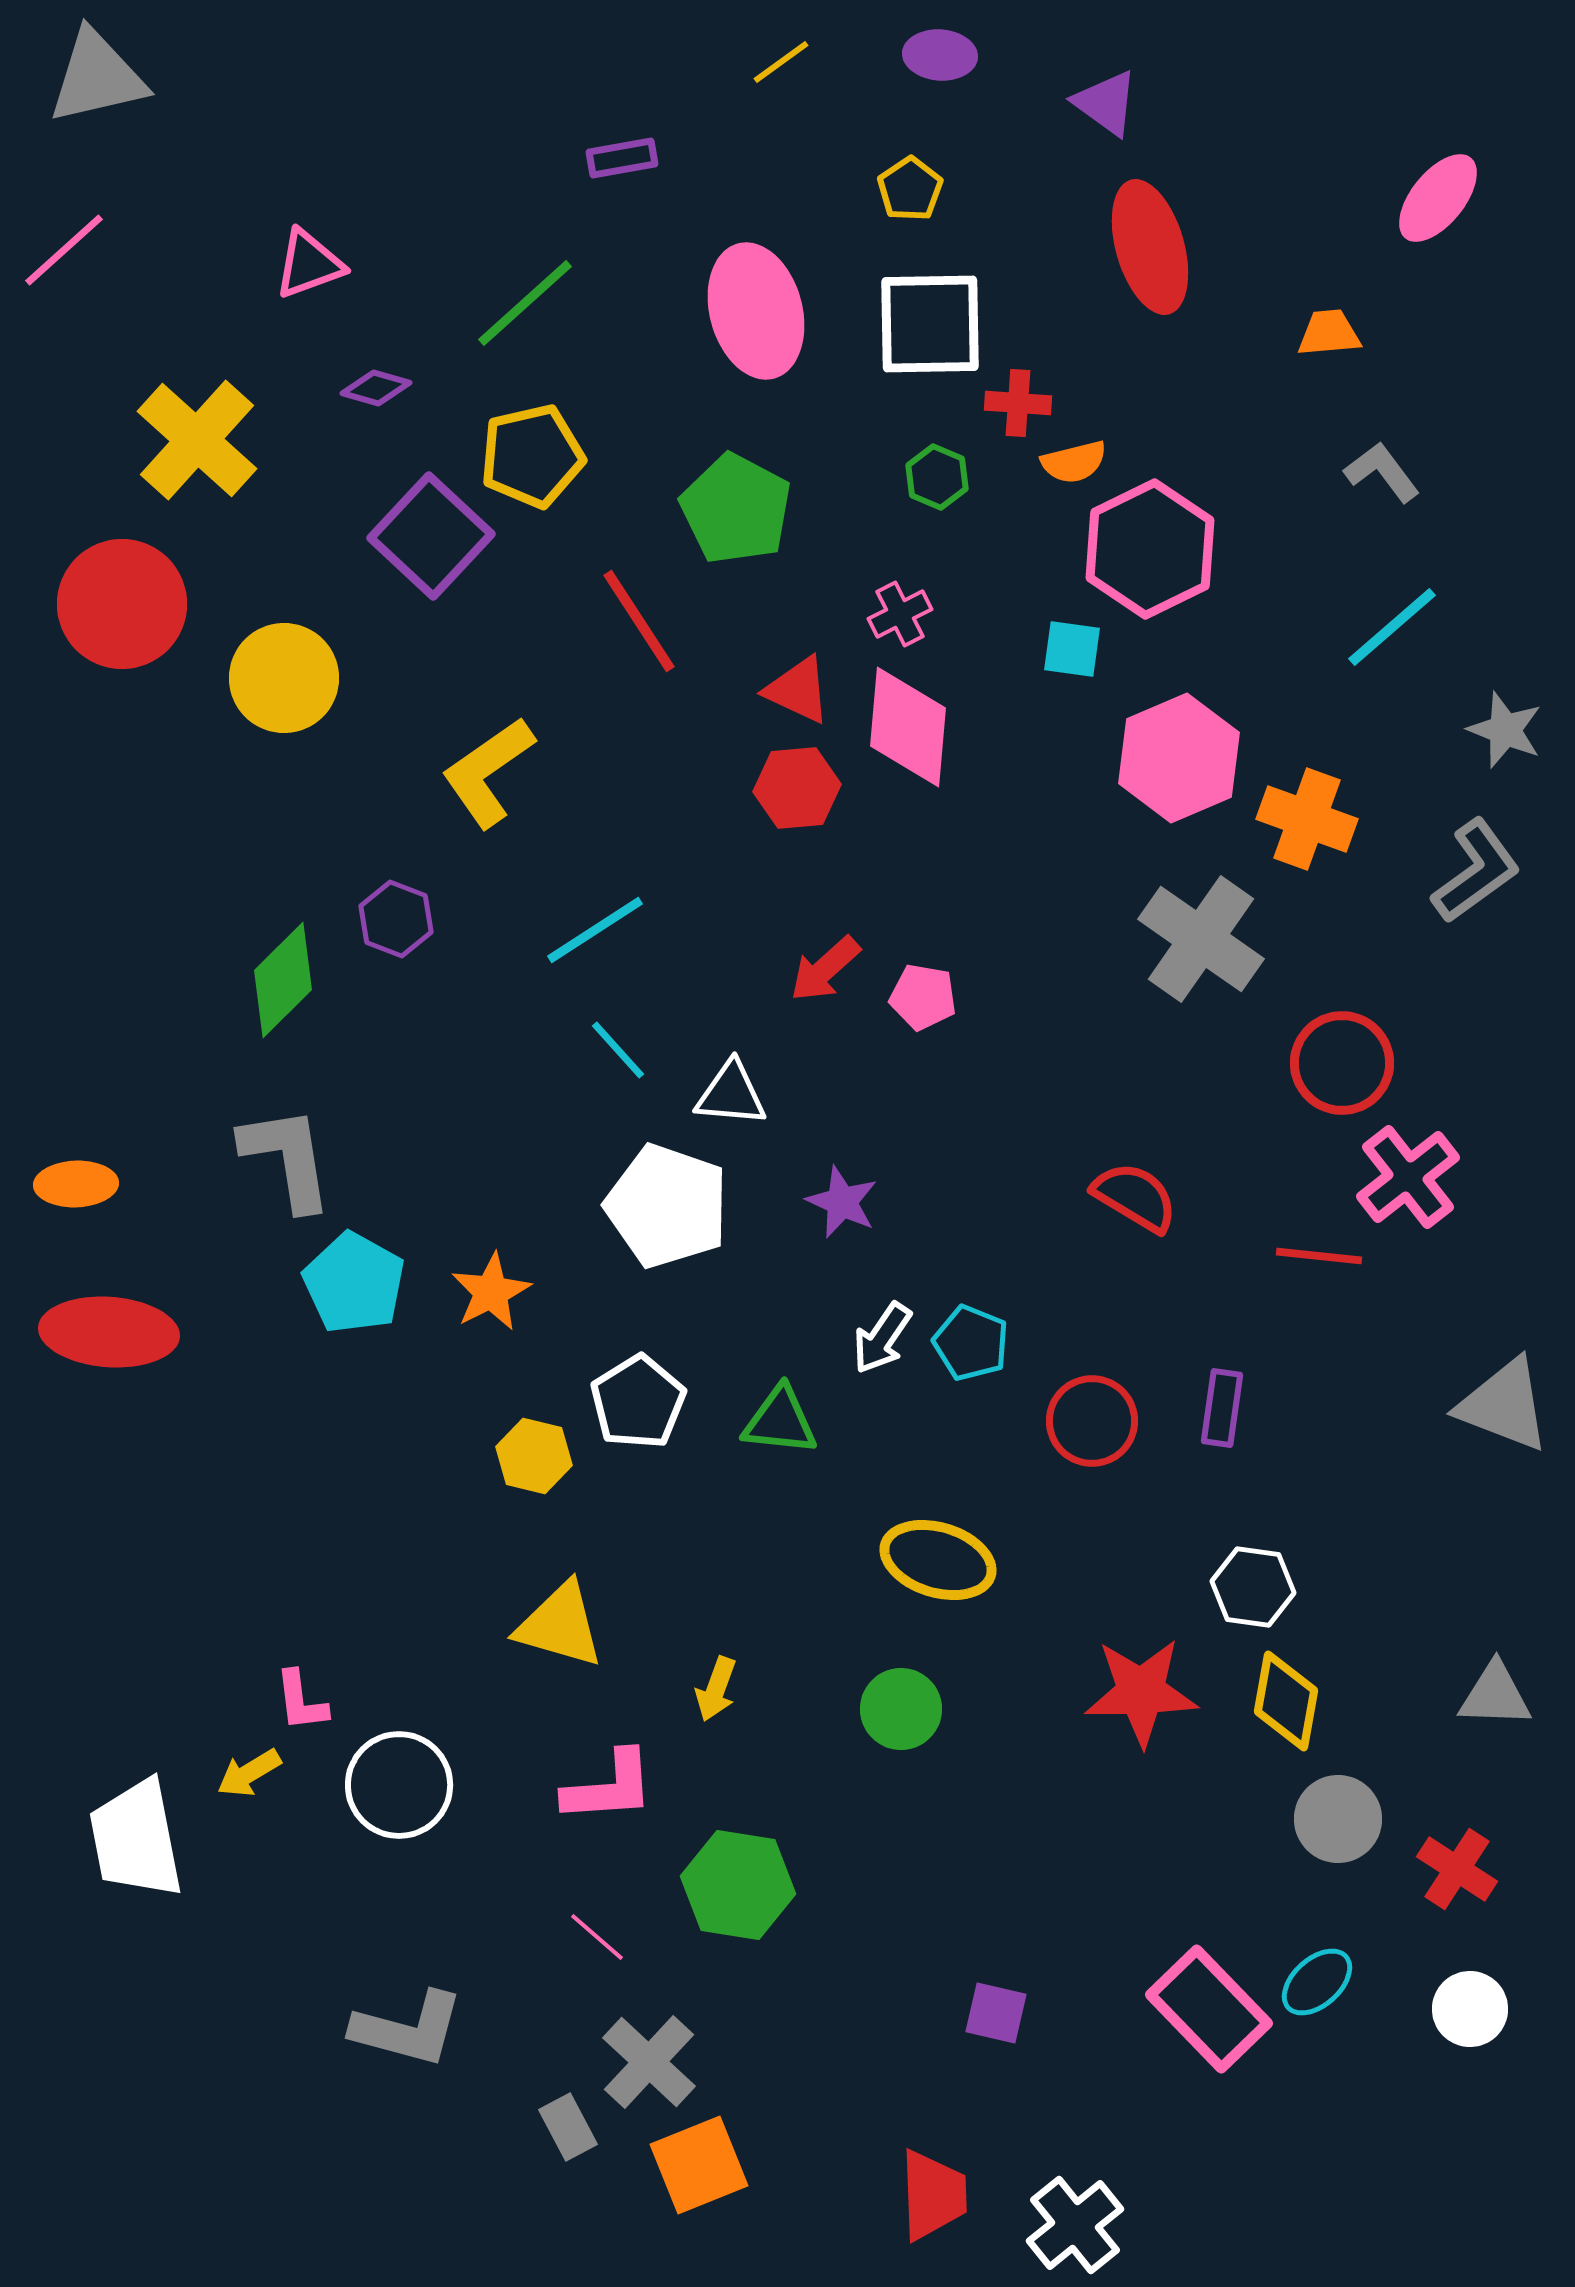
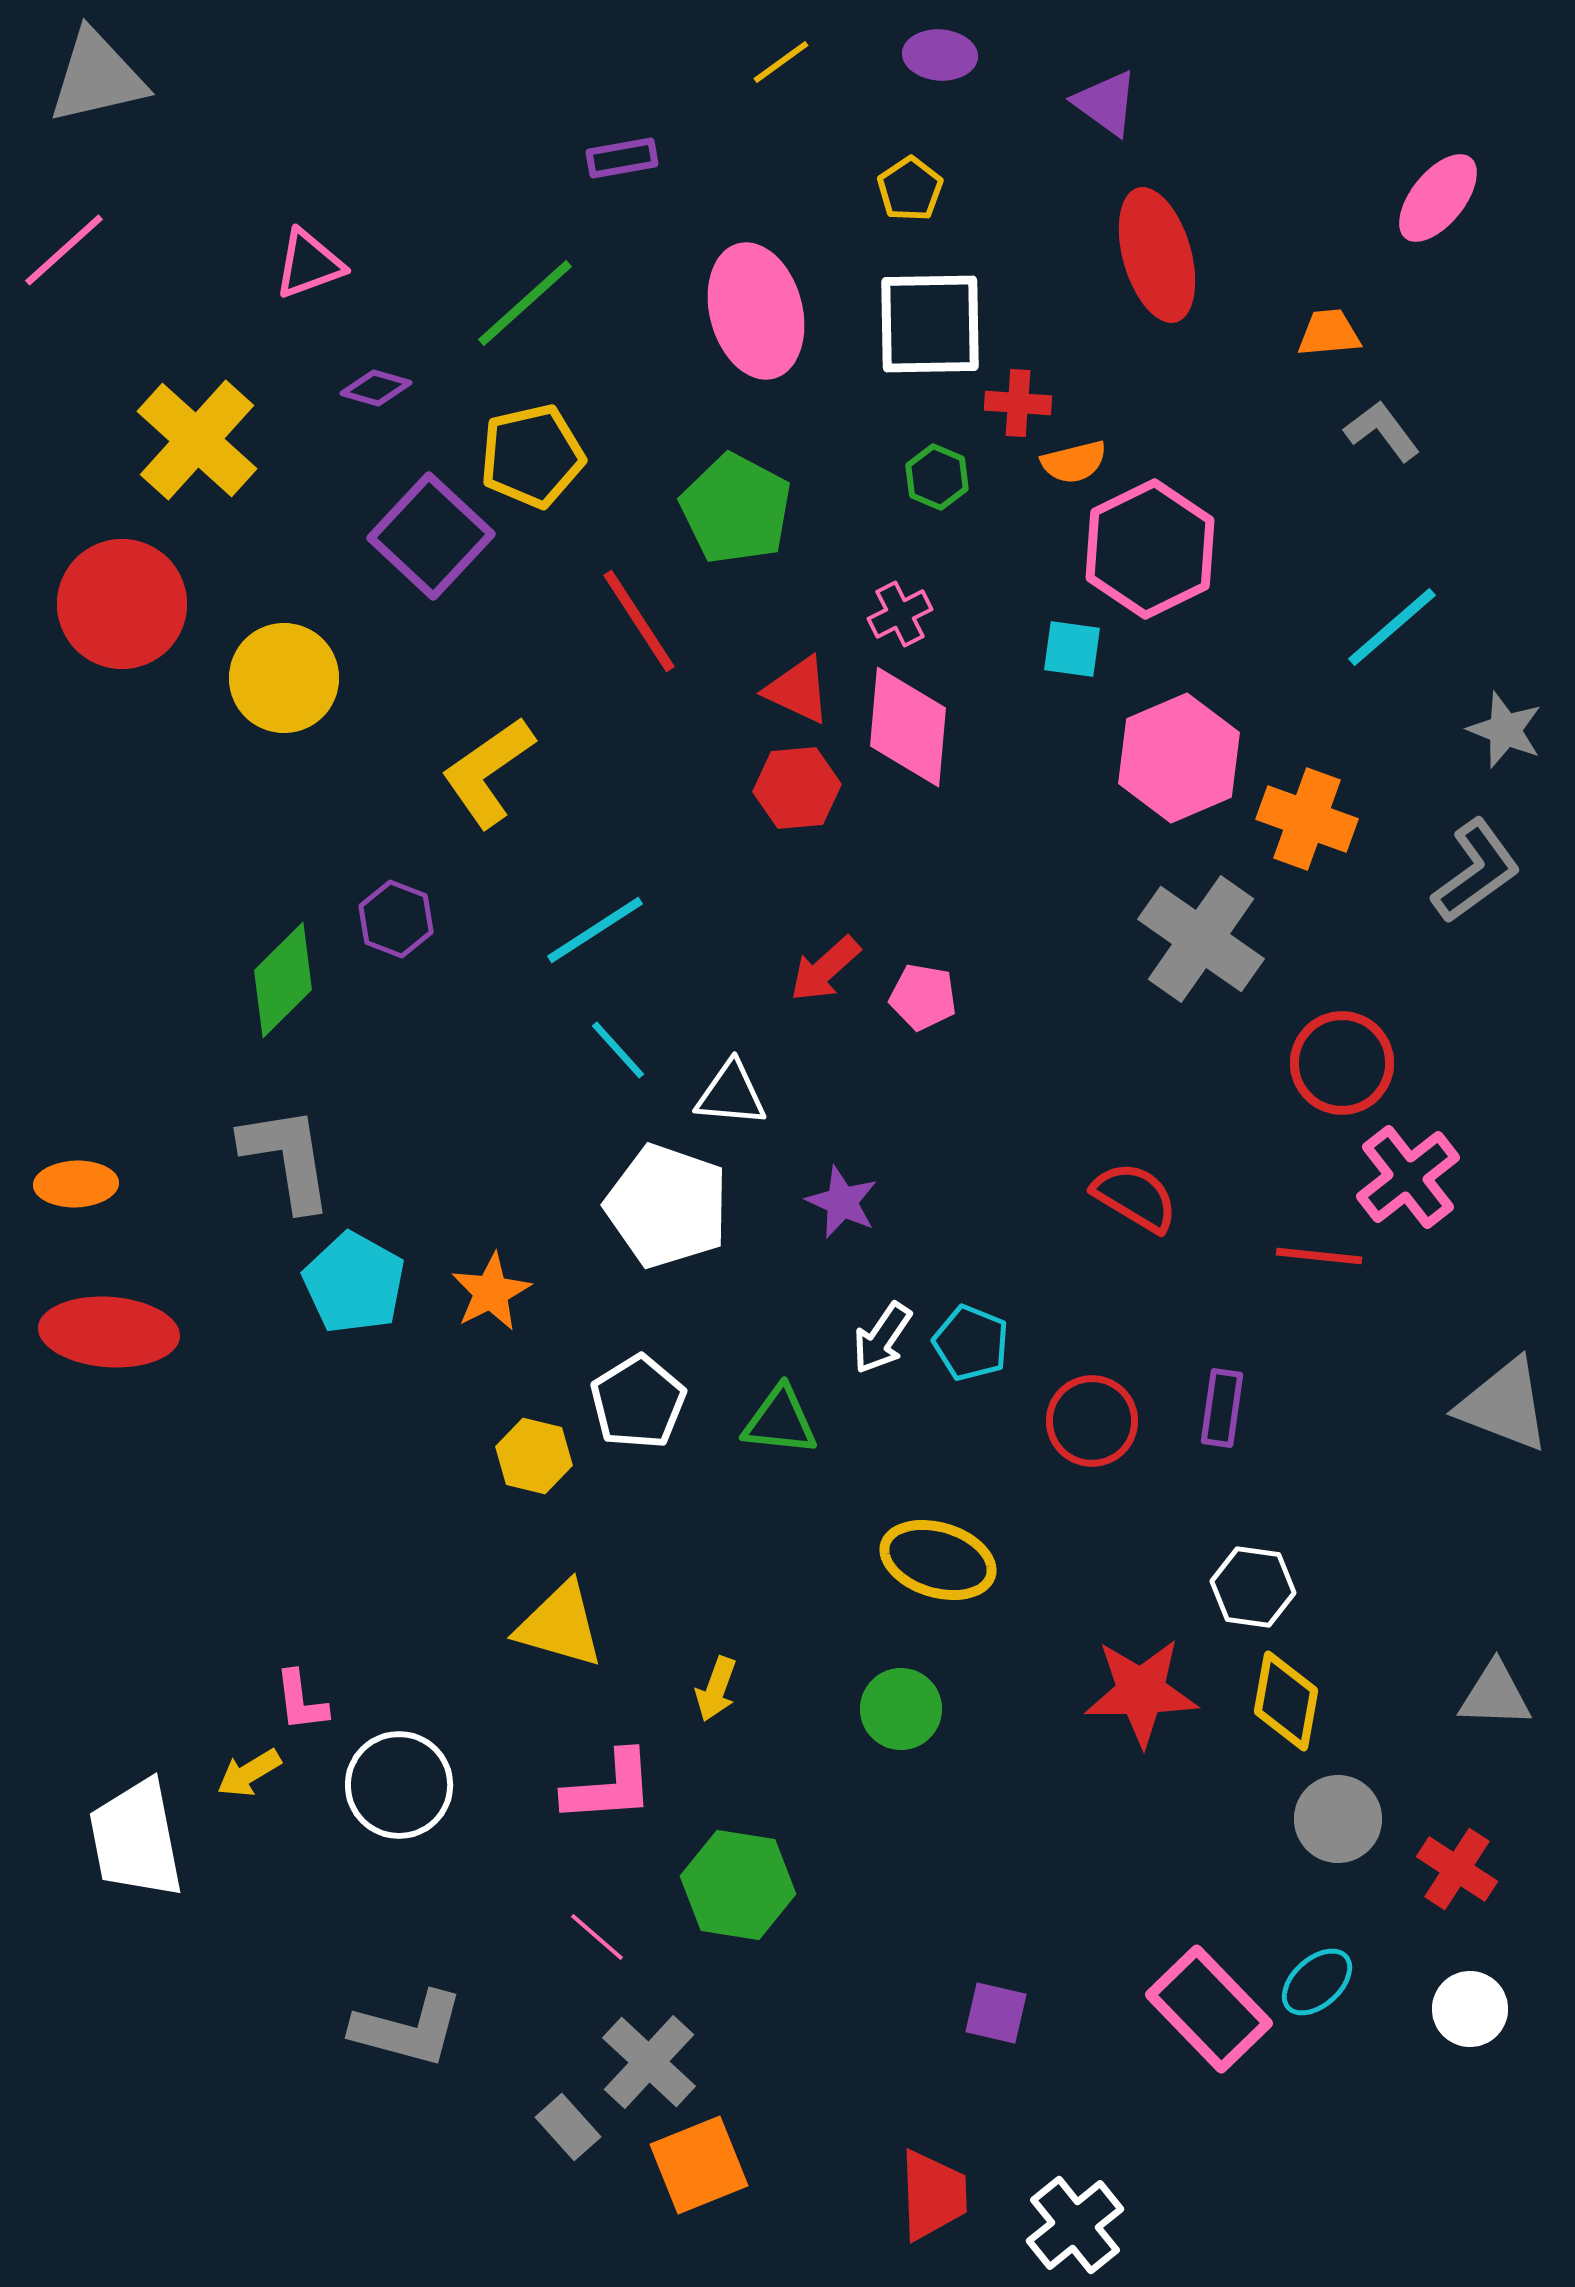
red ellipse at (1150, 247): moved 7 px right, 8 px down
gray L-shape at (1382, 472): moved 41 px up
gray rectangle at (568, 2127): rotated 14 degrees counterclockwise
